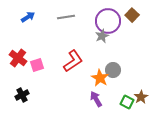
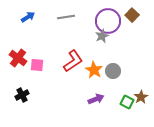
pink square: rotated 24 degrees clockwise
gray circle: moved 1 px down
orange star: moved 6 px left, 8 px up
purple arrow: rotated 98 degrees clockwise
